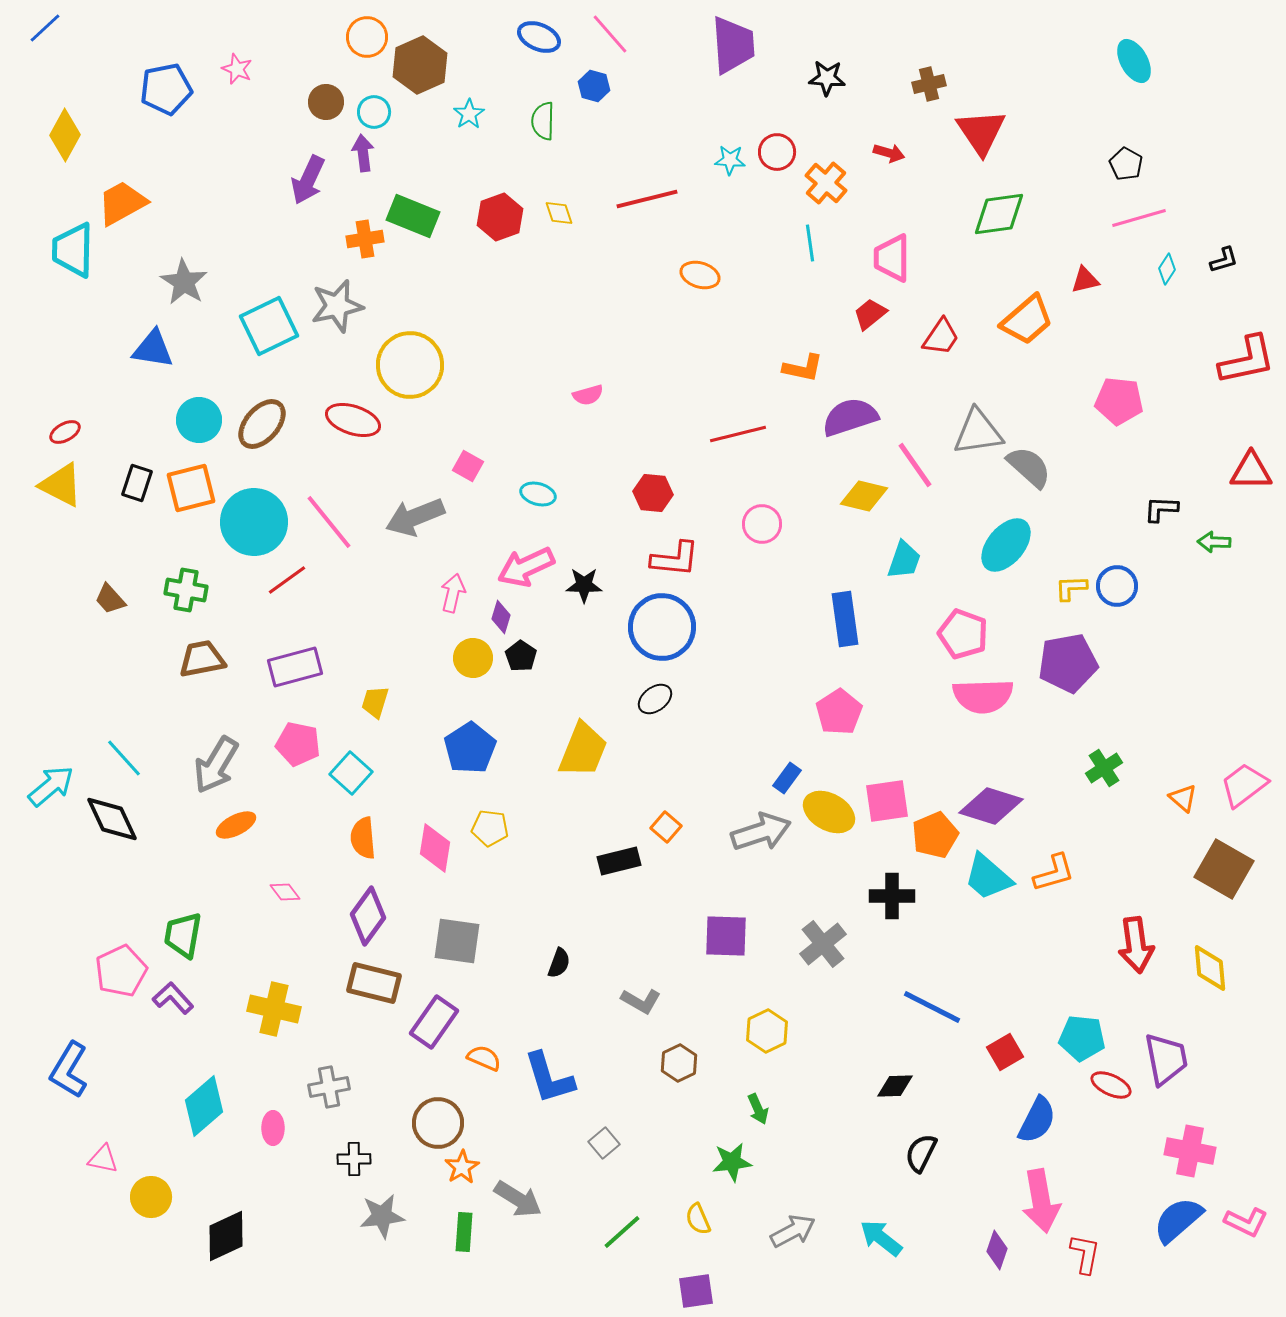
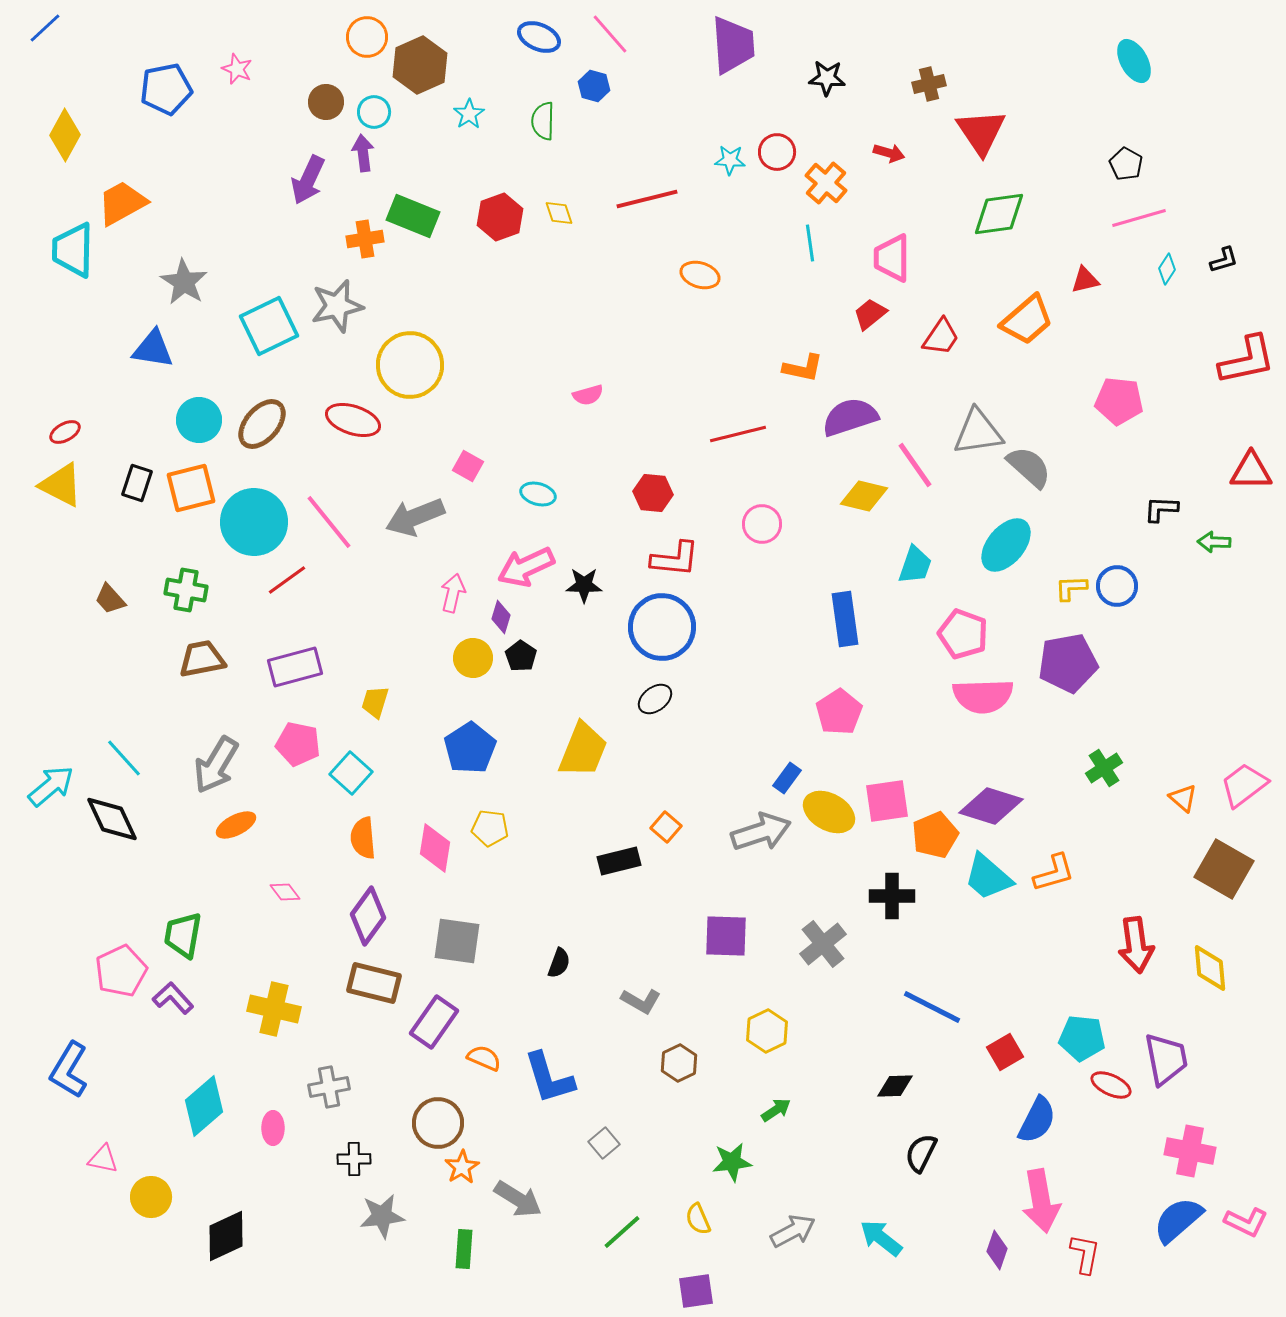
cyan trapezoid at (904, 560): moved 11 px right, 5 px down
green arrow at (758, 1109): moved 18 px right, 1 px down; rotated 100 degrees counterclockwise
green rectangle at (464, 1232): moved 17 px down
